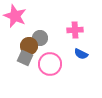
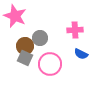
brown circle: moved 4 px left
